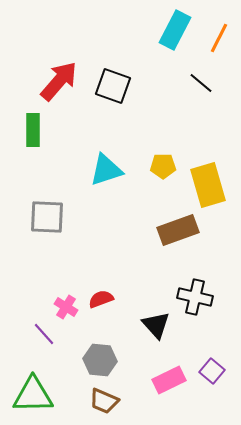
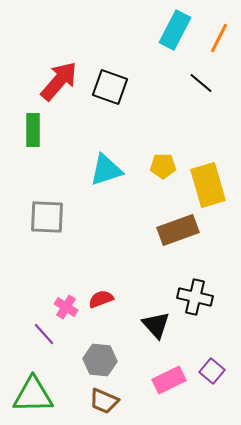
black square: moved 3 px left, 1 px down
